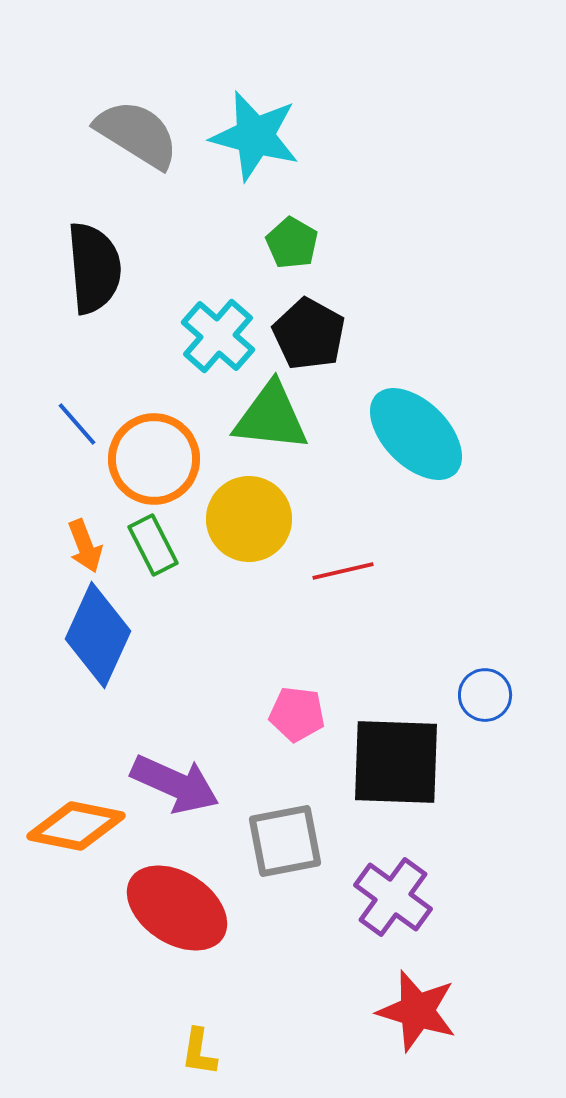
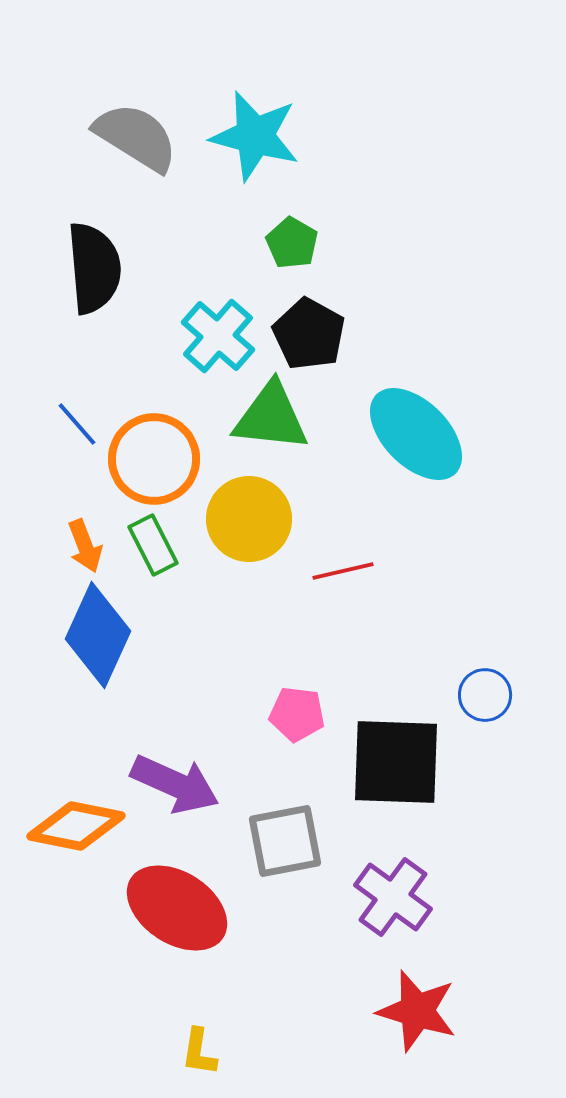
gray semicircle: moved 1 px left, 3 px down
